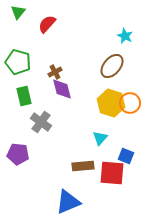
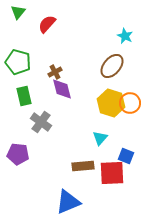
red square: rotated 8 degrees counterclockwise
